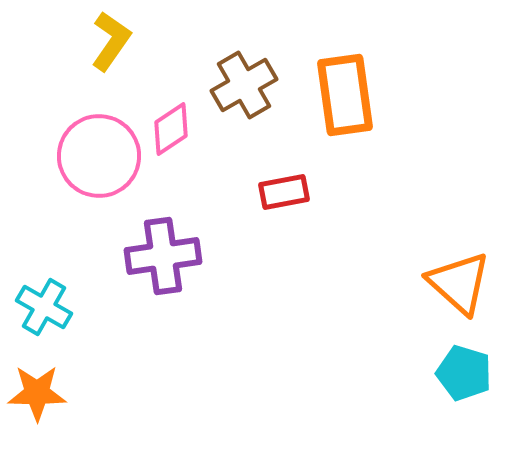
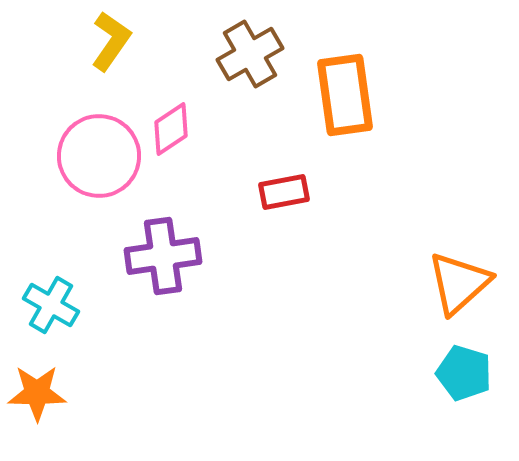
brown cross: moved 6 px right, 31 px up
orange triangle: rotated 36 degrees clockwise
cyan cross: moved 7 px right, 2 px up
